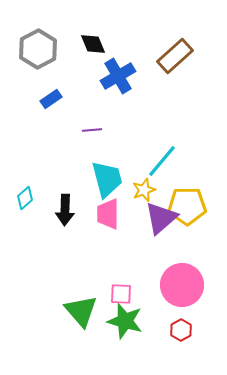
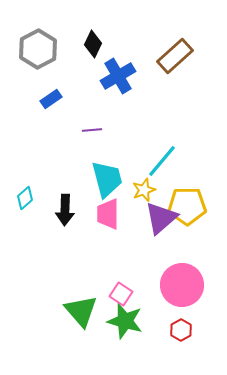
black diamond: rotated 48 degrees clockwise
pink square: rotated 30 degrees clockwise
